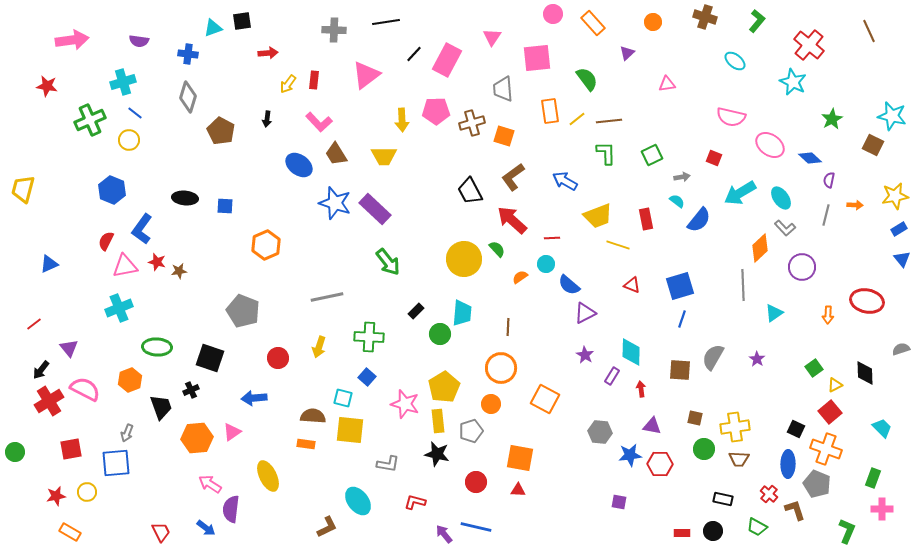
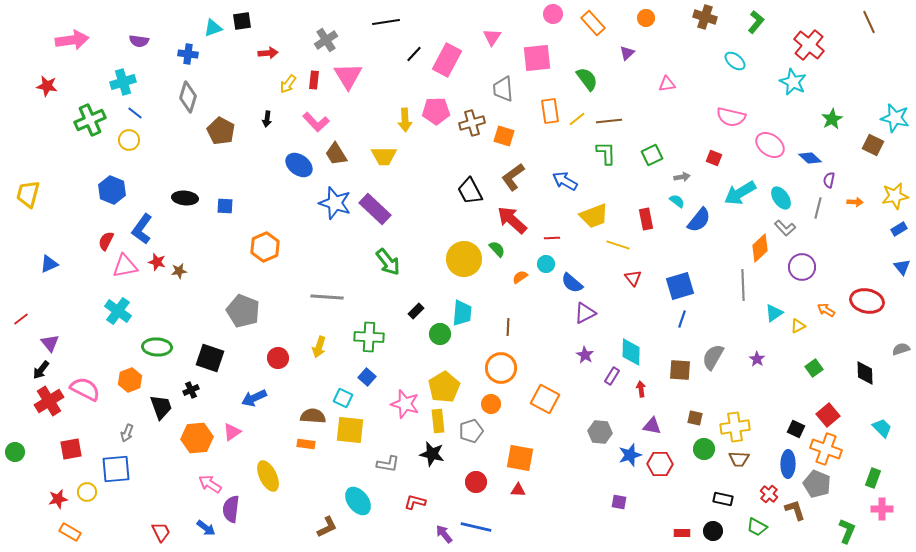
green L-shape at (757, 21): moved 1 px left, 1 px down
orange circle at (653, 22): moved 7 px left, 4 px up
gray cross at (334, 30): moved 8 px left, 10 px down; rotated 35 degrees counterclockwise
brown line at (869, 31): moved 9 px up
pink triangle at (366, 75): moved 18 px left, 1 px down; rotated 24 degrees counterclockwise
cyan star at (892, 116): moved 3 px right, 2 px down
yellow arrow at (402, 120): moved 3 px right
pink L-shape at (319, 122): moved 3 px left
yellow trapezoid at (23, 189): moved 5 px right, 5 px down
orange arrow at (855, 205): moved 3 px up
gray line at (826, 215): moved 8 px left, 7 px up
yellow trapezoid at (598, 216): moved 4 px left
orange hexagon at (266, 245): moved 1 px left, 2 px down
blue triangle at (902, 259): moved 8 px down
blue semicircle at (569, 285): moved 3 px right, 2 px up
red triangle at (632, 285): moved 1 px right, 7 px up; rotated 30 degrees clockwise
gray line at (327, 297): rotated 16 degrees clockwise
cyan cross at (119, 308): moved 1 px left, 3 px down; rotated 32 degrees counterclockwise
orange arrow at (828, 315): moved 2 px left, 5 px up; rotated 120 degrees clockwise
red line at (34, 324): moved 13 px left, 5 px up
purple triangle at (69, 348): moved 19 px left, 5 px up
yellow triangle at (835, 385): moved 37 px left, 59 px up
blue arrow at (254, 398): rotated 20 degrees counterclockwise
cyan square at (343, 398): rotated 12 degrees clockwise
red square at (830, 412): moved 2 px left, 3 px down
black star at (437, 454): moved 5 px left
blue star at (630, 455): rotated 10 degrees counterclockwise
blue square at (116, 463): moved 6 px down
red star at (56, 496): moved 2 px right, 3 px down
